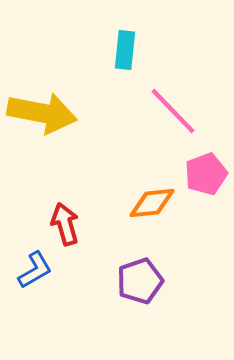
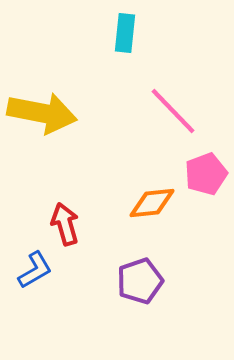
cyan rectangle: moved 17 px up
